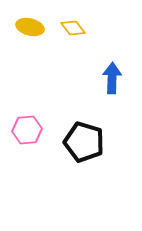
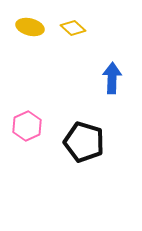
yellow diamond: rotated 10 degrees counterclockwise
pink hexagon: moved 4 px up; rotated 20 degrees counterclockwise
